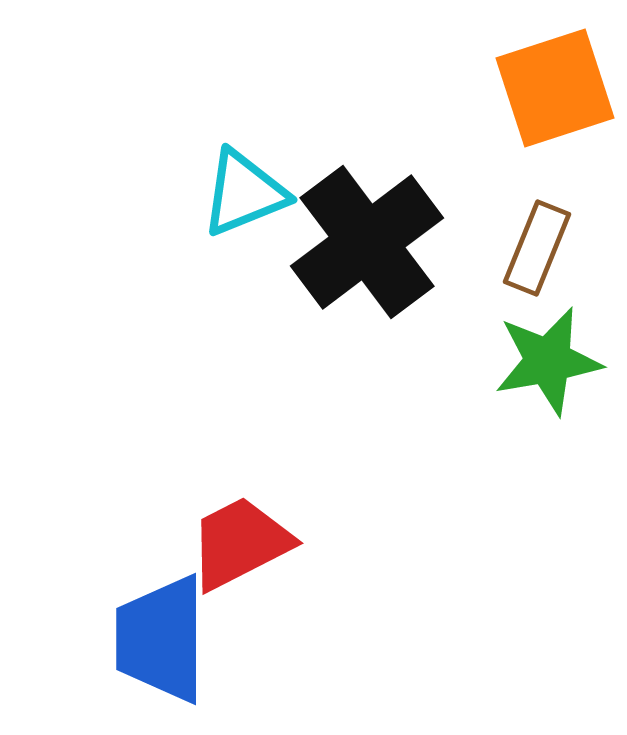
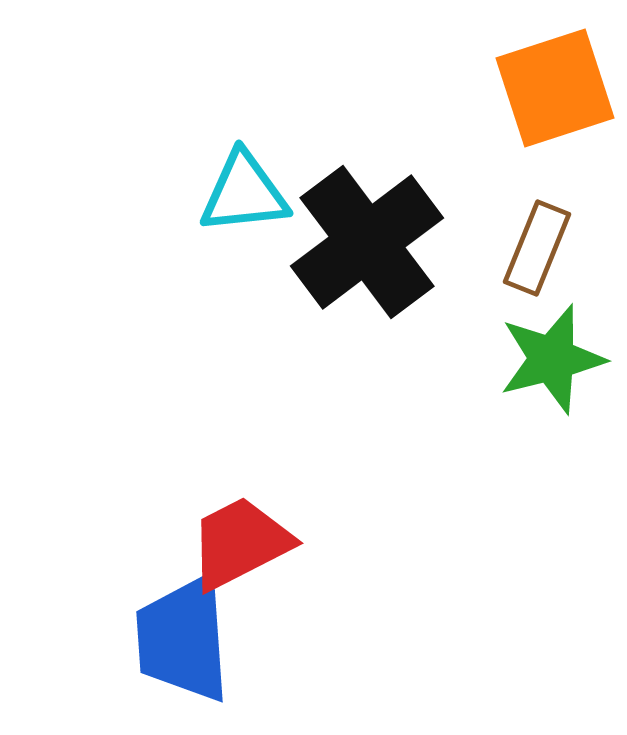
cyan triangle: rotated 16 degrees clockwise
green star: moved 4 px right, 2 px up; rotated 4 degrees counterclockwise
blue trapezoid: moved 22 px right; rotated 4 degrees counterclockwise
